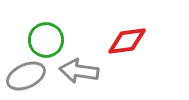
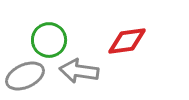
green circle: moved 3 px right
gray ellipse: moved 1 px left
